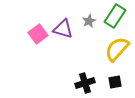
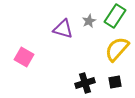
pink square: moved 14 px left, 23 px down; rotated 24 degrees counterclockwise
